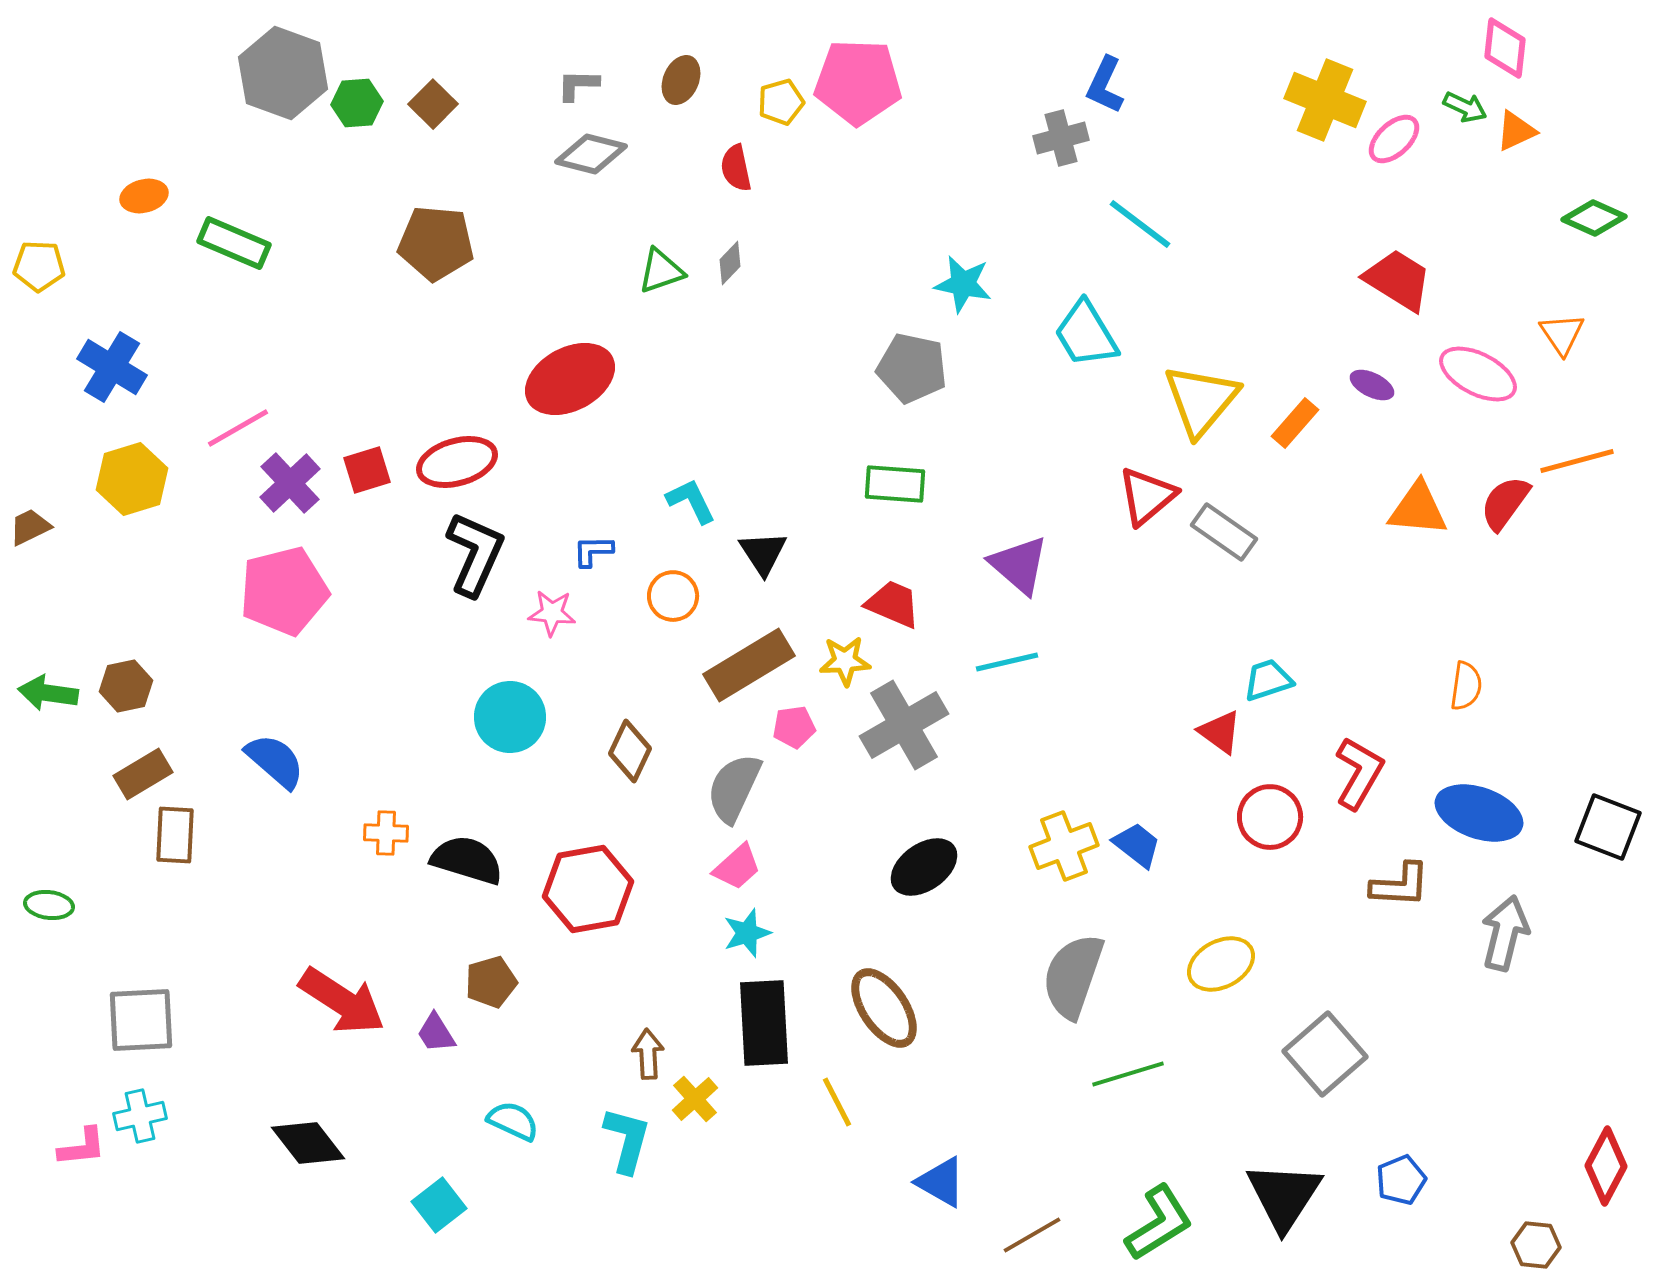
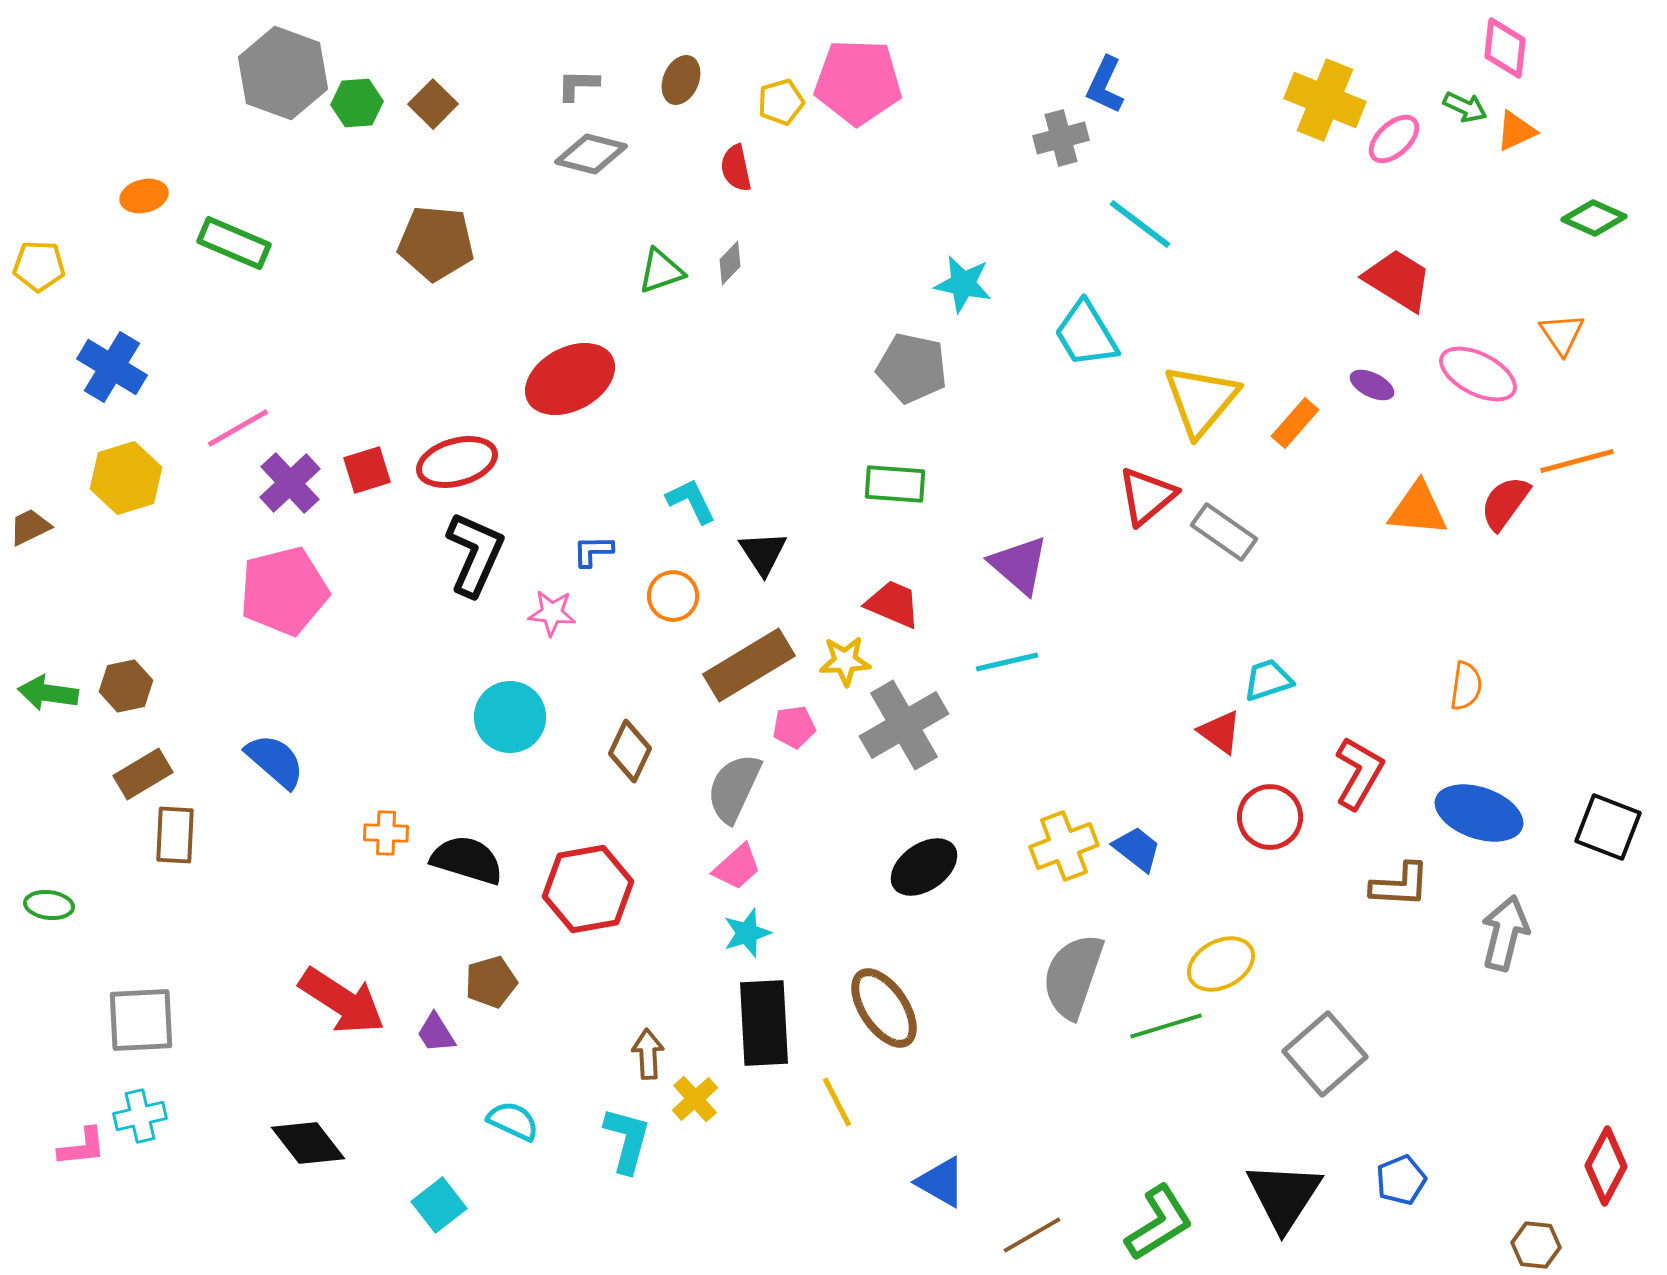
yellow hexagon at (132, 479): moved 6 px left, 1 px up
blue trapezoid at (1137, 845): moved 4 px down
green line at (1128, 1074): moved 38 px right, 48 px up
